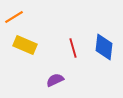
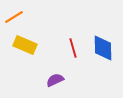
blue diamond: moved 1 px left, 1 px down; rotated 8 degrees counterclockwise
